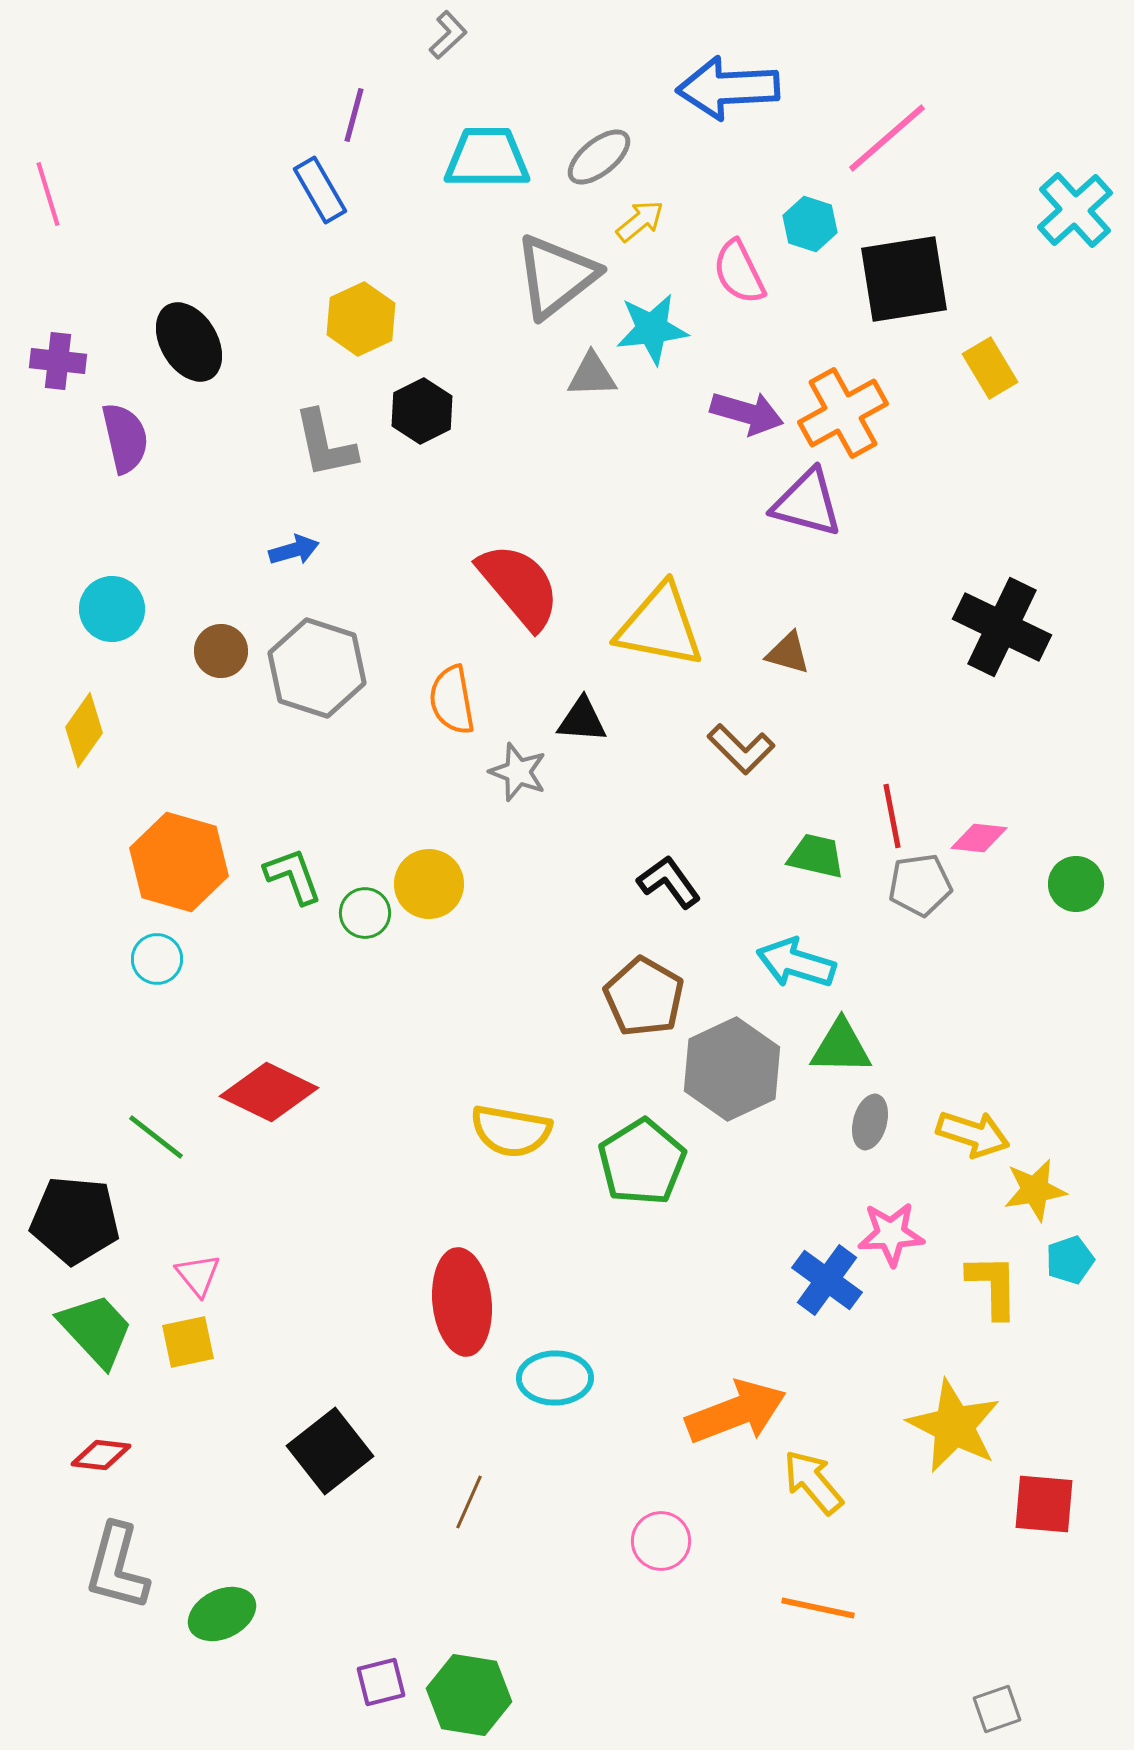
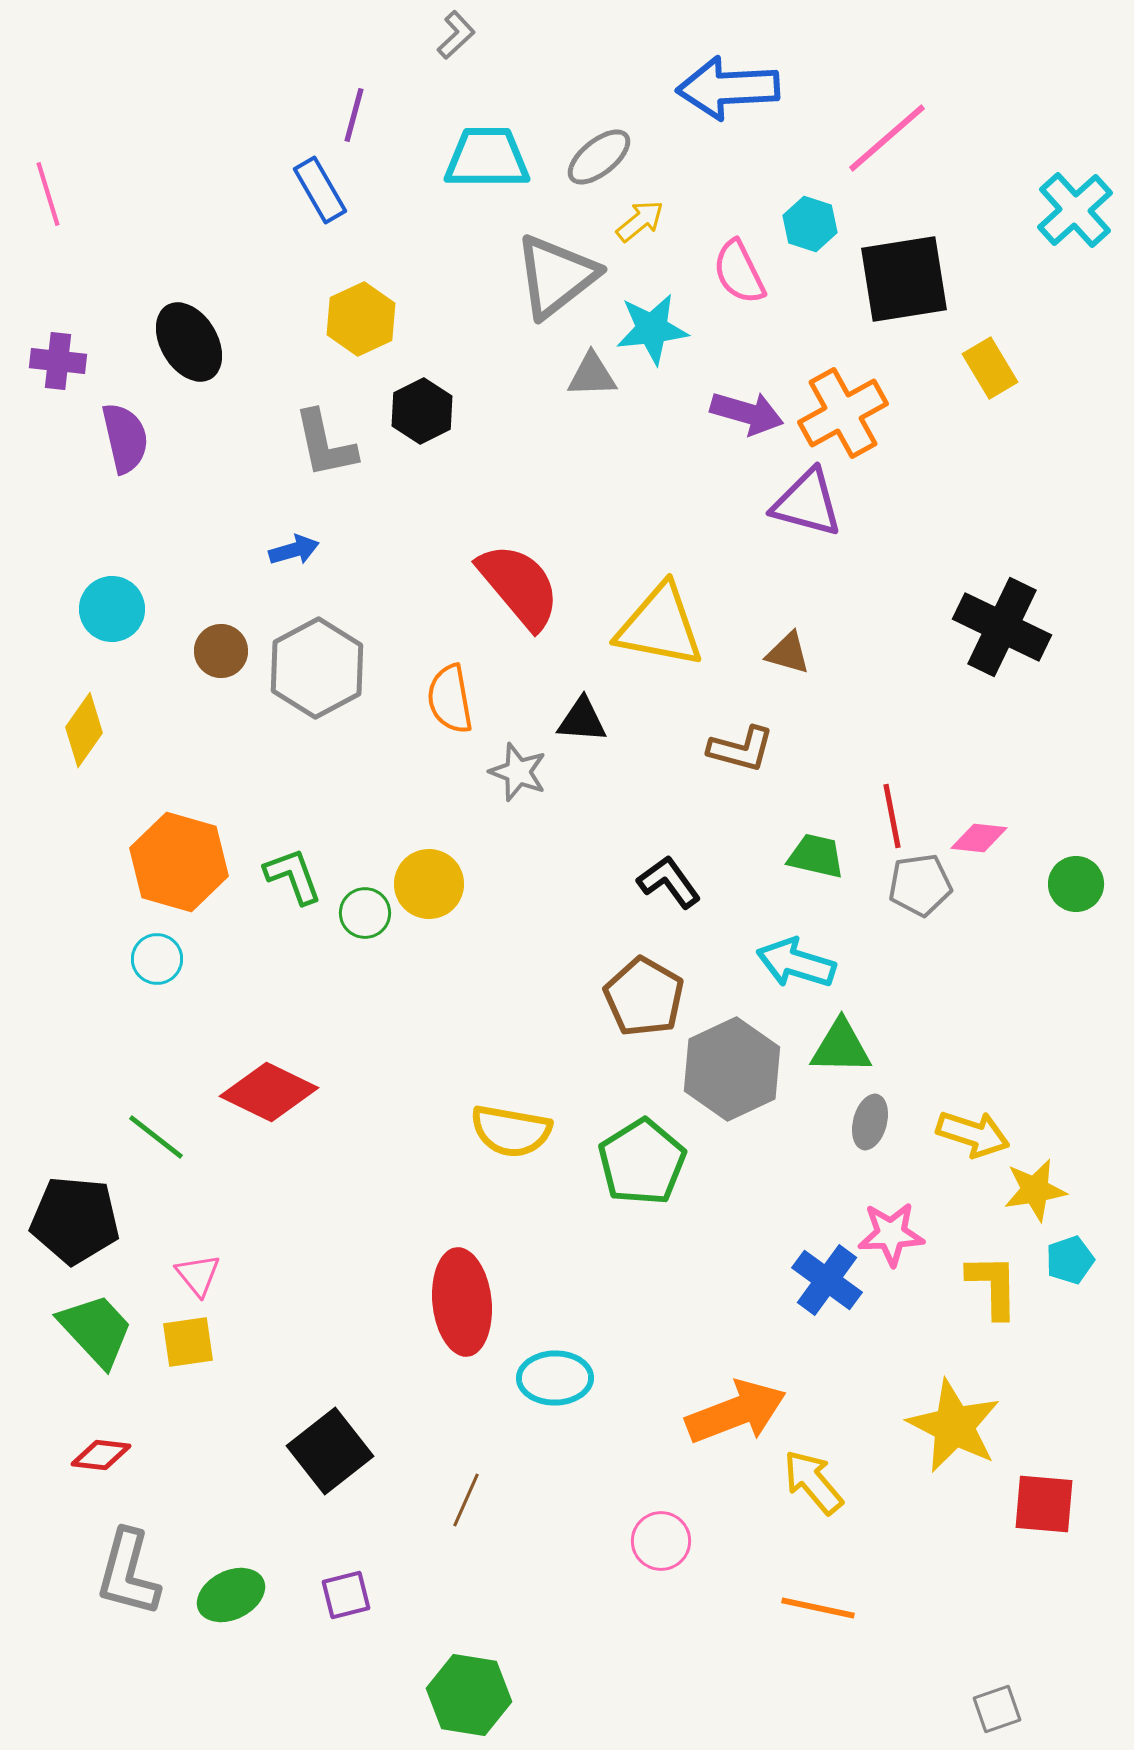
gray L-shape at (448, 35): moved 8 px right
gray hexagon at (317, 668): rotated 14 degrees clockwise
orange semicircle at (452, 700): moved 2 px left, 1 px up
brown L-shape at (741, 749): rotated 30 degrees counterclockwise
yellow square at (188, 1342): rotated 4 degrees clockwise
brown line at (469, 1502): moved 3 px left, 2 px up
gray L-shape at (117, 1567): moved 11 px right, 6 px down
green ellipse at (222, 1614): moved 9 px right, 19 px up
purple square at (381, 1682): moved 35 px left, 87 px up
